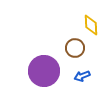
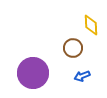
brown circle: moved 2 px left
purple circle: moved 11 px left, 2 px down
